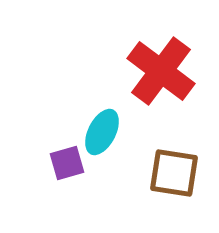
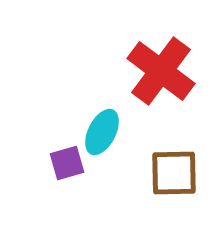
brown square: rotated 10 degrees counterclockwise
